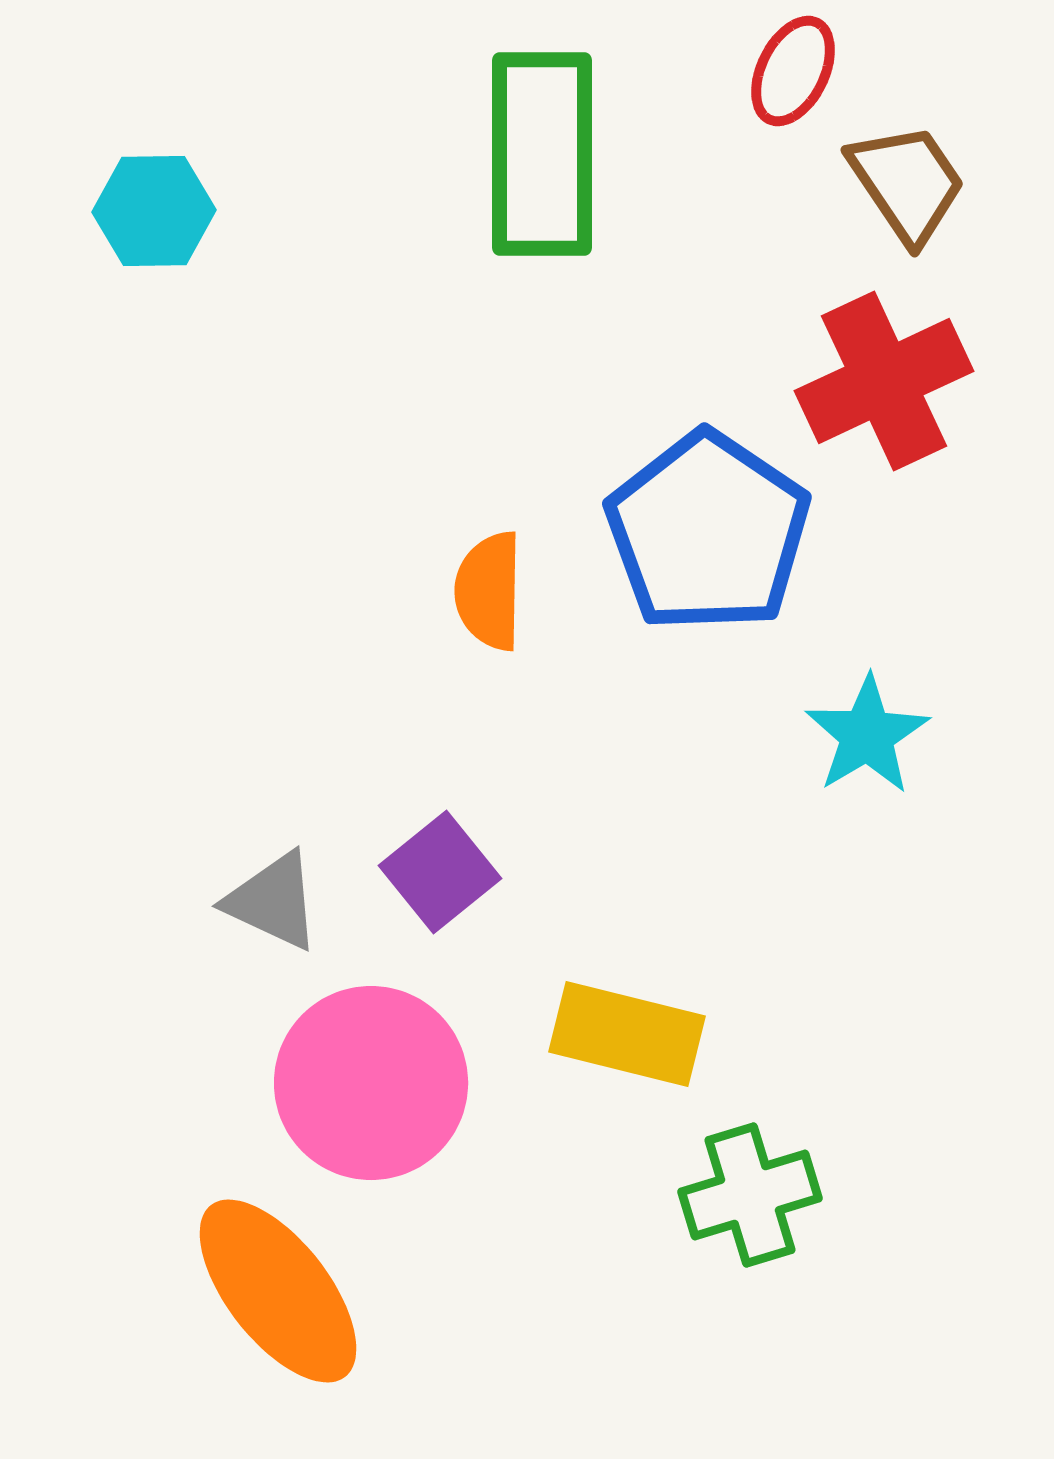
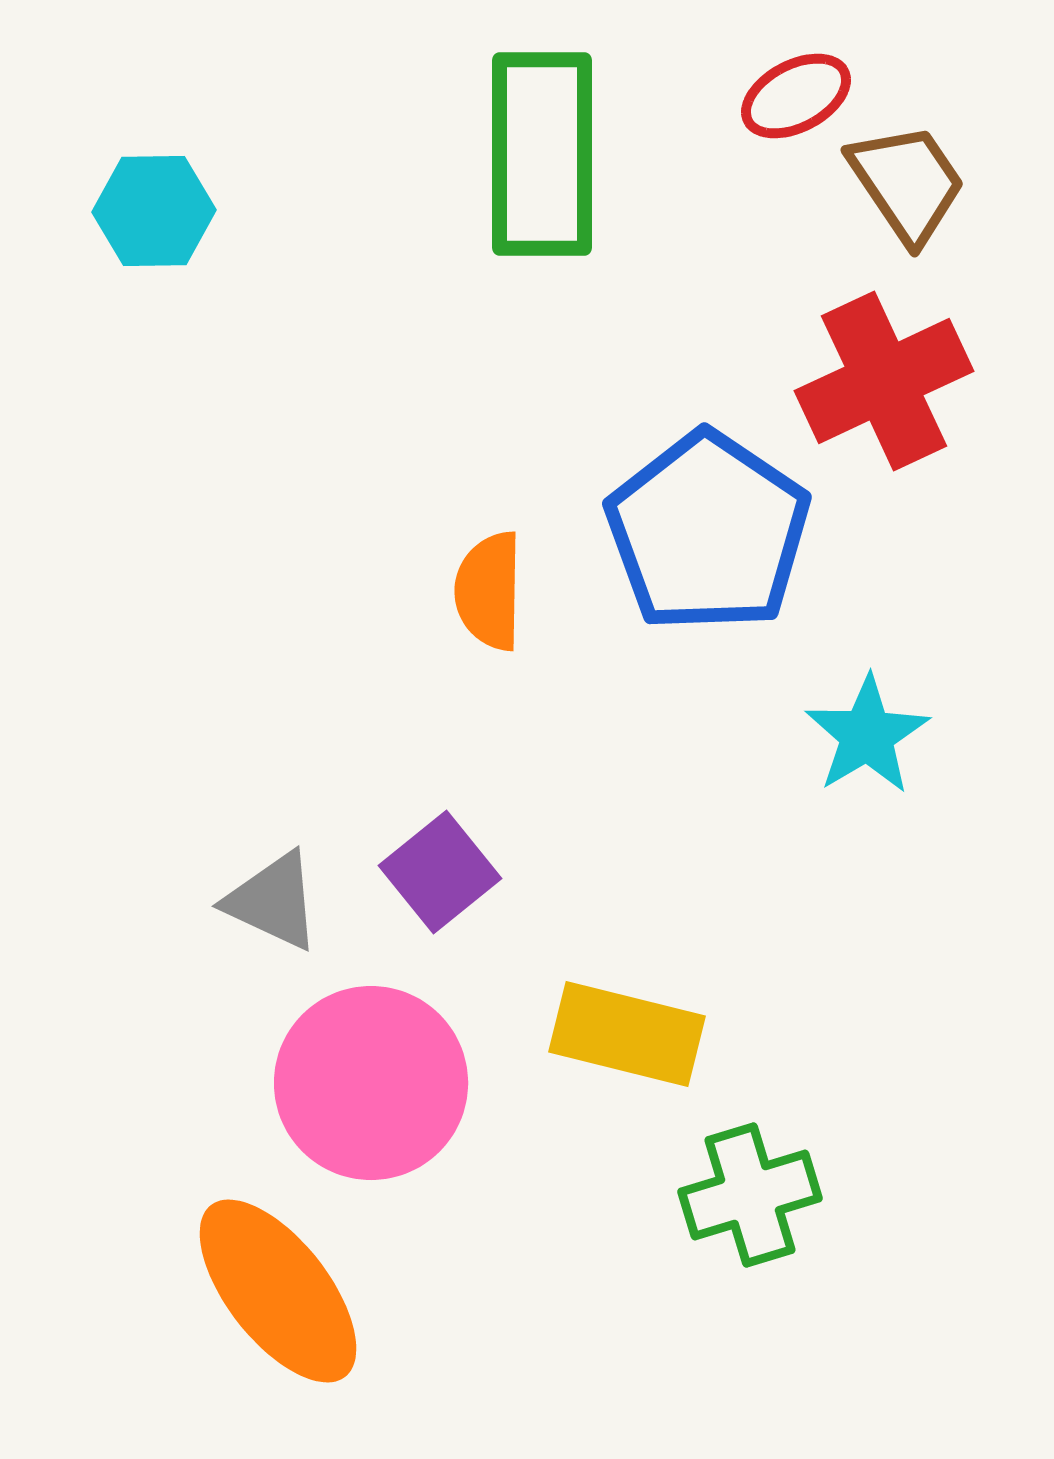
red ellipse: moved 3 px right, 25 px down; rotated 36 degrees clockwise
